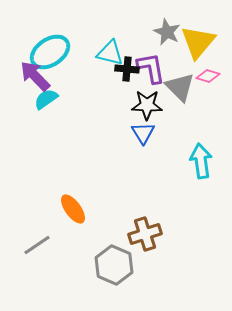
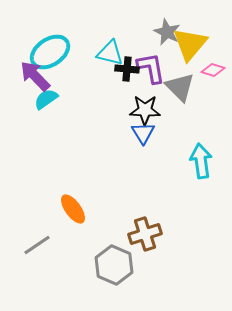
yellow triangle: moved 8 px left, 2 px down
pink diamond: moved 5 px right, 6 px up
black star: moved 2 px left, 5 px down
